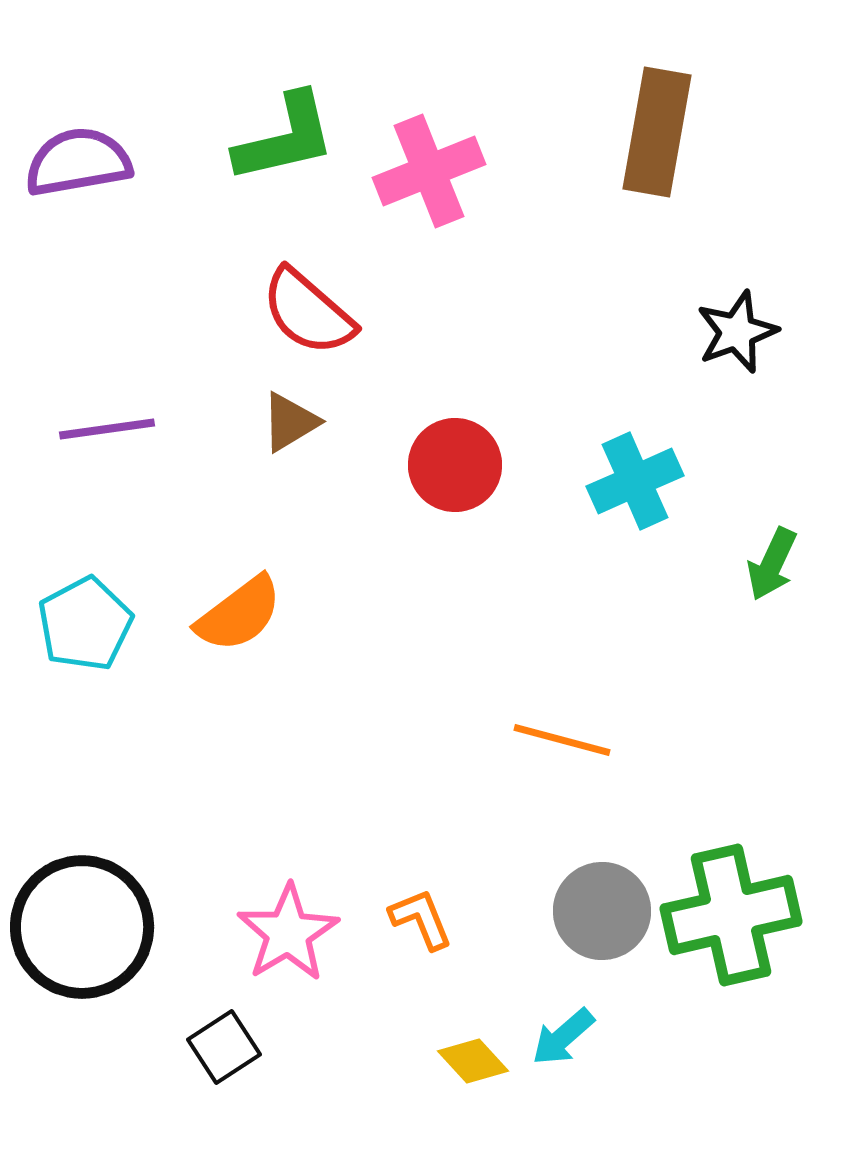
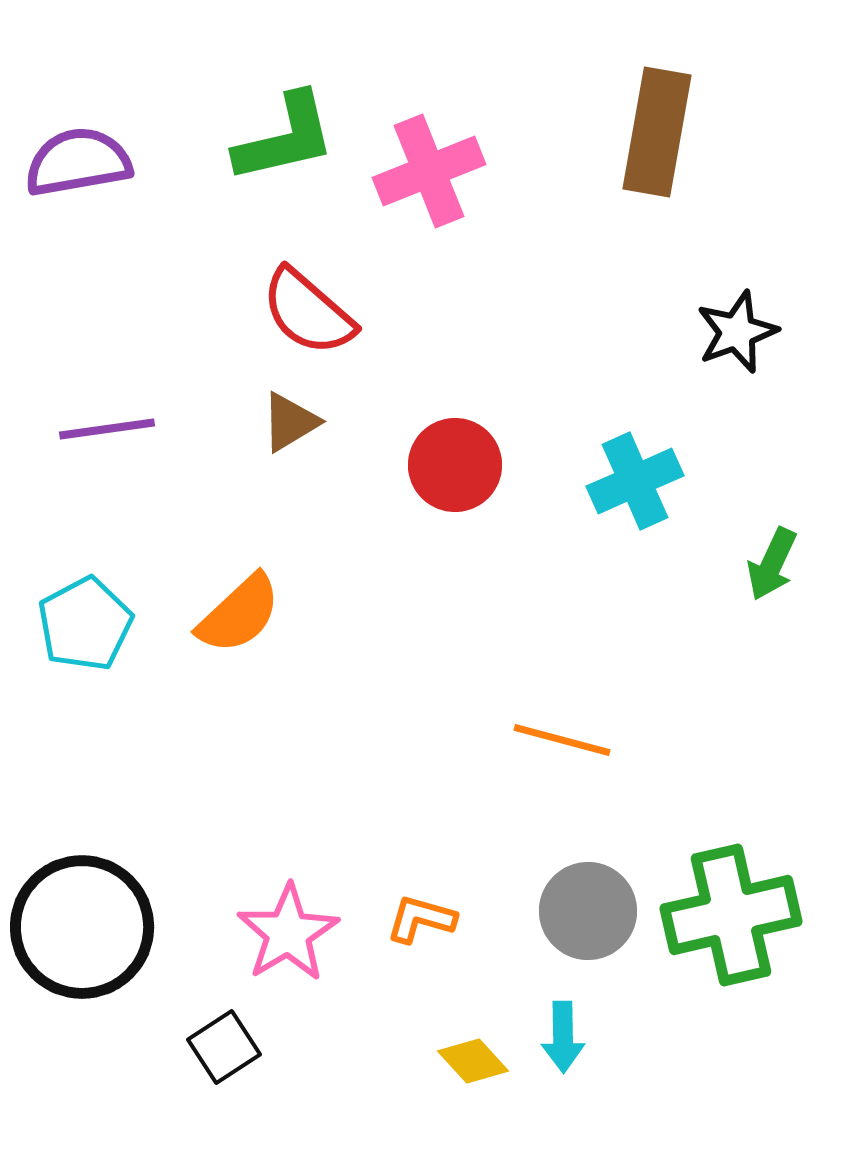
orange semicircle: rotated 6 degrees counterclockwise
gray circle: moved 14 px left
orange L-shape: rotated 52 degrees counterclockwise
cyan arrow: rotated 50 degrees counterclockwise
